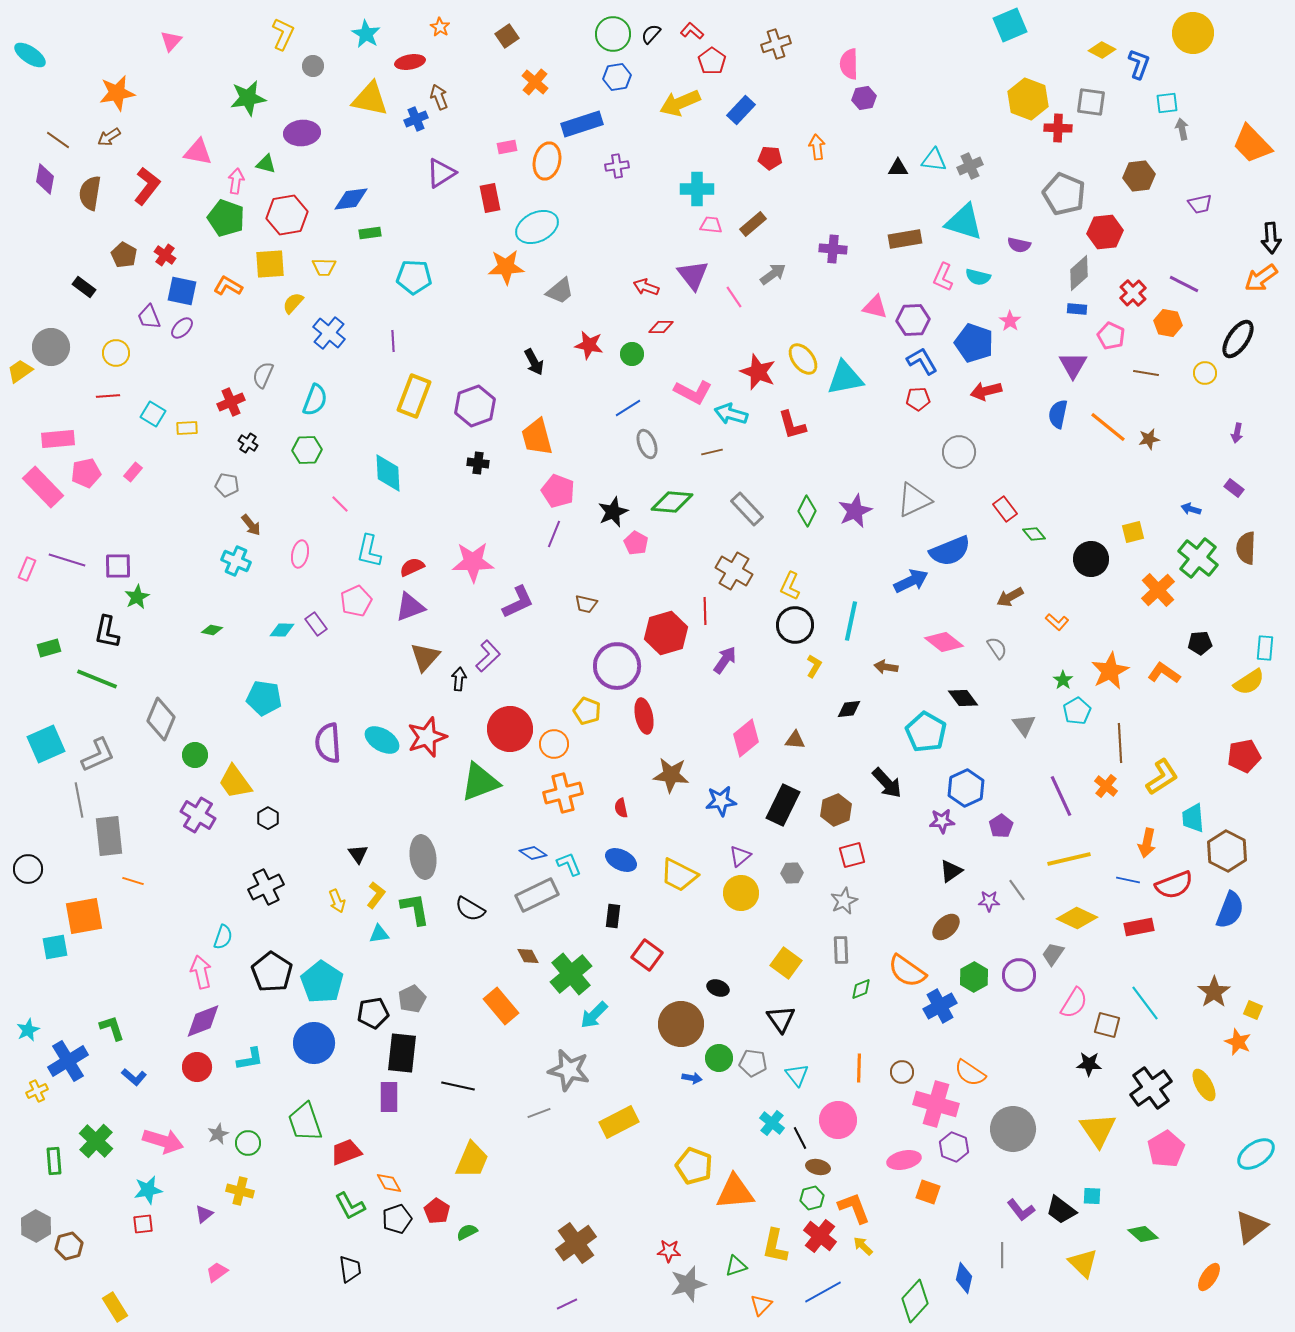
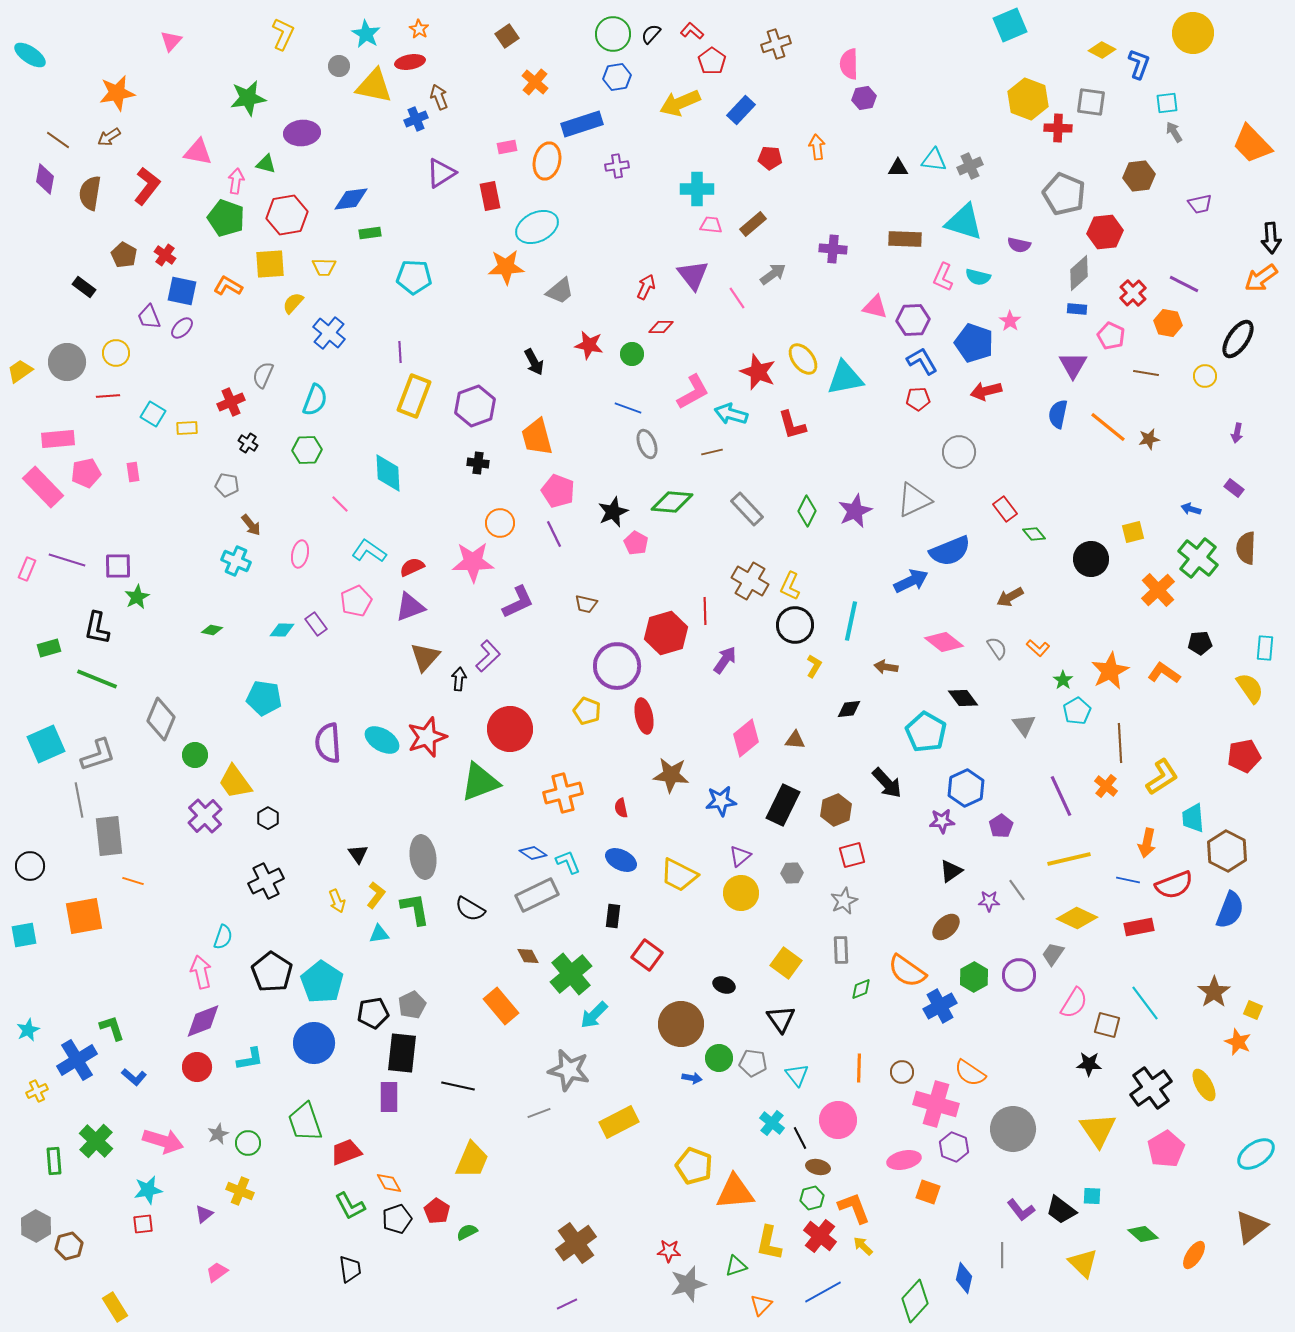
orange star at (440, 27): moved 21 px left, 2 px down
gray circle at (313, 66): moved 26 px right
yellow triangle at (370, 99): moved 4 px right, 13 px up
gray arrow at (1182, 129): moved 8 px left, 3 px down; rotated 20 degrees counterclockwise
red rectangle at (490, 198): moved 2 px up
brown rectangle at (905, 239): rotated 12 degrees clockwise
red arrow at (646, 287): rotated 95 degrees clockwise
pink line at (734, 297): moved 3 px right, 1 px down
purple line at (393, 341): moved 7 px right, 11 px down
gray circle at (51, 347): moved 16 px right, 15 px down
yellow circle at (1205, 373): moved 3 px down
pink L-shape at (693, 392): rotated 57 degrees counterclockwise
blue line at (628, 408): rotated 52 degrees clockwise
pink rectangle at (133, 472): rotated 48 degrees counterclockwise
purple line at (554, 534): rotated 48 degrees counterclockwise
cyan L-shape at (369, 551): rotated 112 degrees clockwise
brown cross at (734, 571): moved 16 px right, 10 px down
orange L-shape at (1057, 622): moved 19 px left, 26 px down
black L-shape at (107, 632): moved 10 px left, 4 px up
yellow semicircle at (1249, 682): moved 1 px right, 6 px down; rotated 92 degrees counterclockwise
orange circle at (554, 744): moved 54 px left, 221 px up
gray L-shape at (98, 755): rotated 6 degrees clockwise
purple cross at (198, 815): moved 7 px right, 1 px down; rotated 16 degrees clockwise
cyan L-shape at (569, 864): moved 1 px left, 2 px up
black circle at (28, 869): moved 2 px right, 3 px up
black cross at (266, 887): moved 6 px up
cyan square at (55, 947): moved 31 px left, 12 px up
black ellipse at (718, 988): moved 6 px right, 3 px up
gray pentagon at (412, 999): moved 6 px down
blue cross at (68, 1061): moved 9 px right, 1 px up
yellow cross at (240, 1191): rotated 8 degrees clockwise
yellow L-shape at (775, 1246): moved 6 px left, 3 px up
orange ellipse at (1209, 1277): moved 15 px left, 22 px up
